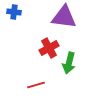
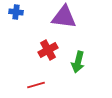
blue cross: moved 2 px right
red cross: moved 1 px left, 2 px down
green arrow: moved 9 px right, 1 px up
